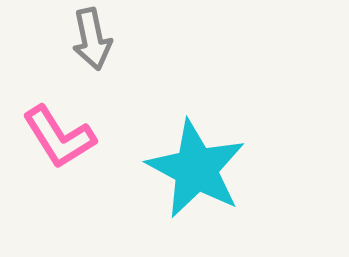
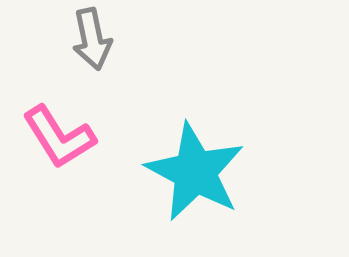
cyan star: moved 1 px left, 3 px down
